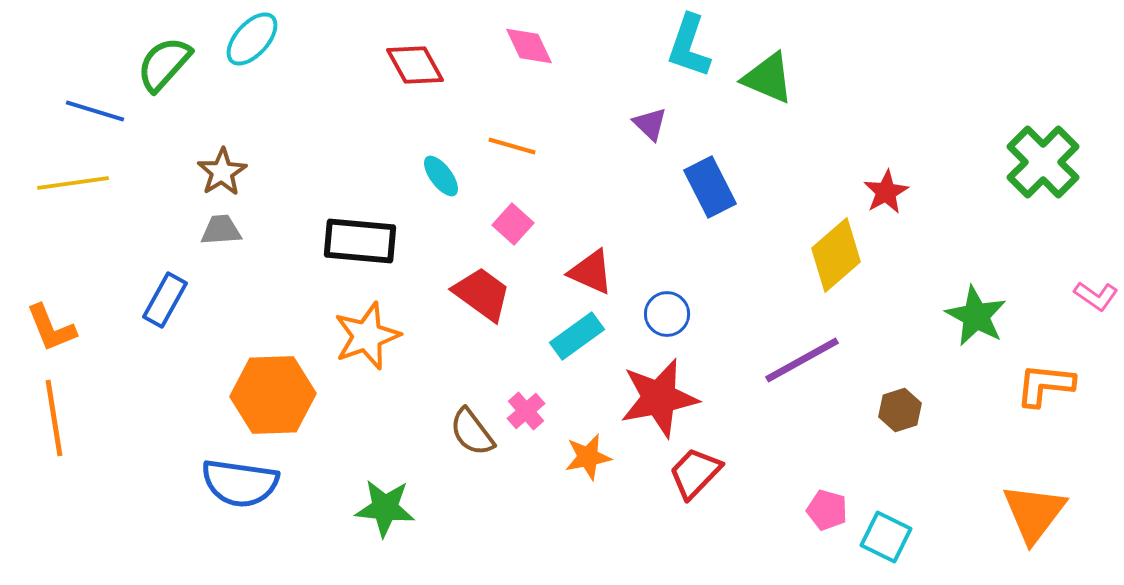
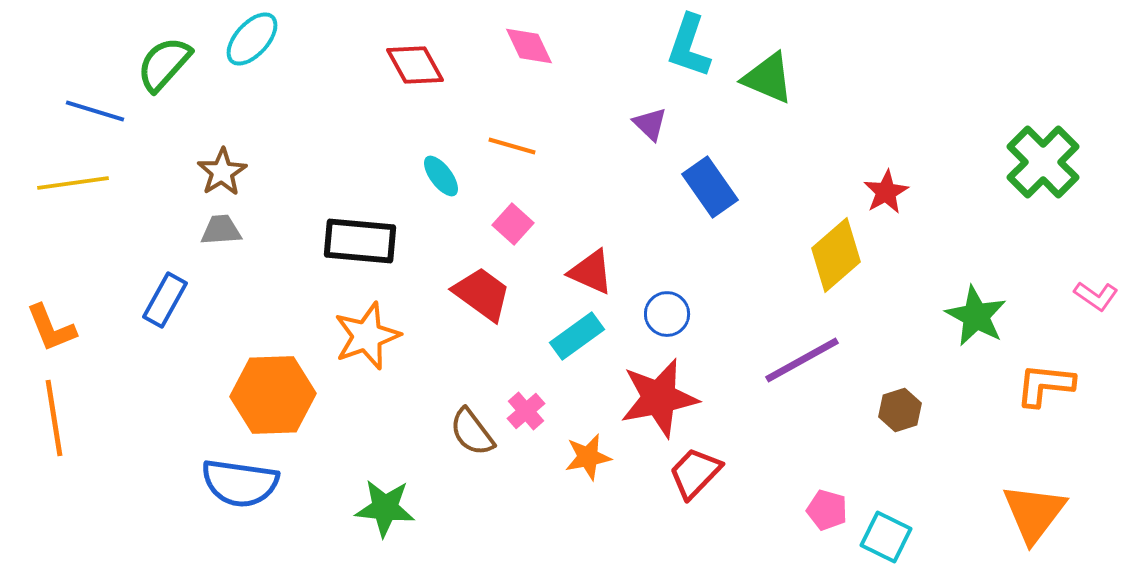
blue rectangle at (710, 187): rotated 8 degrees counterclockwise
